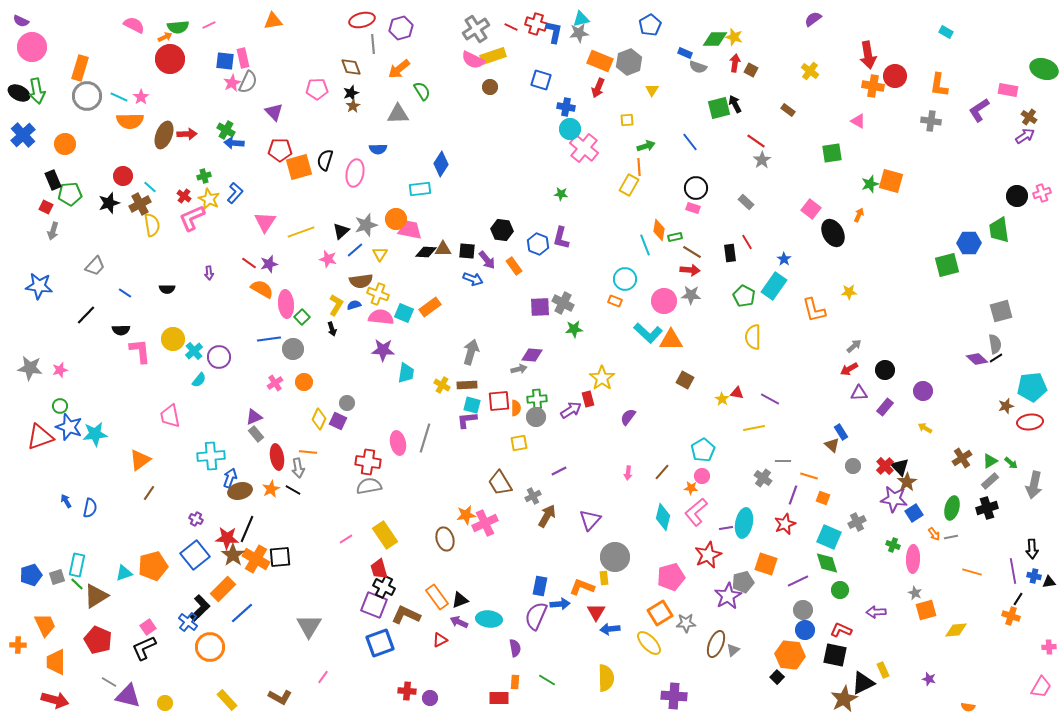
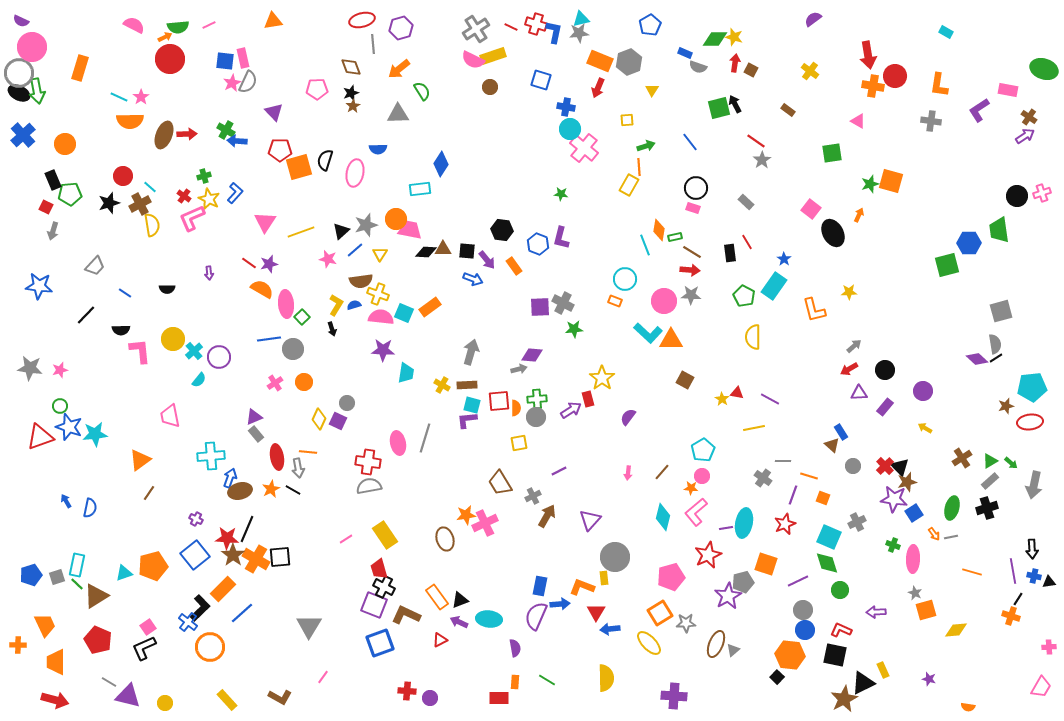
gray circle at (87, 96): moved 68 px left, 23 px up
blue arrow at (234, 143): moved 3 px right, 2 px up
brown star at (907, 482): rotated 18 degrees clockwise
